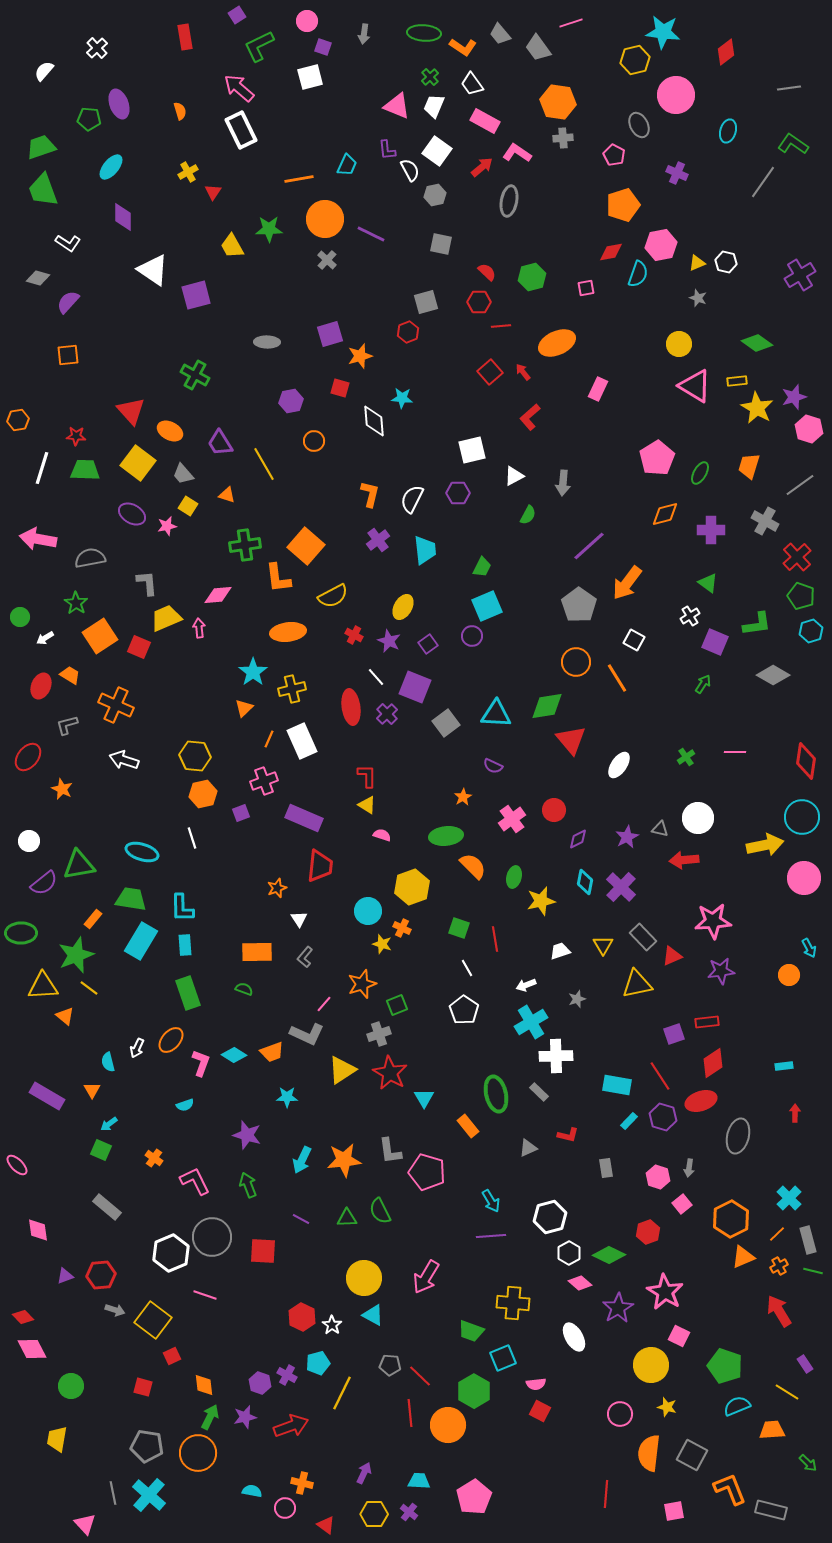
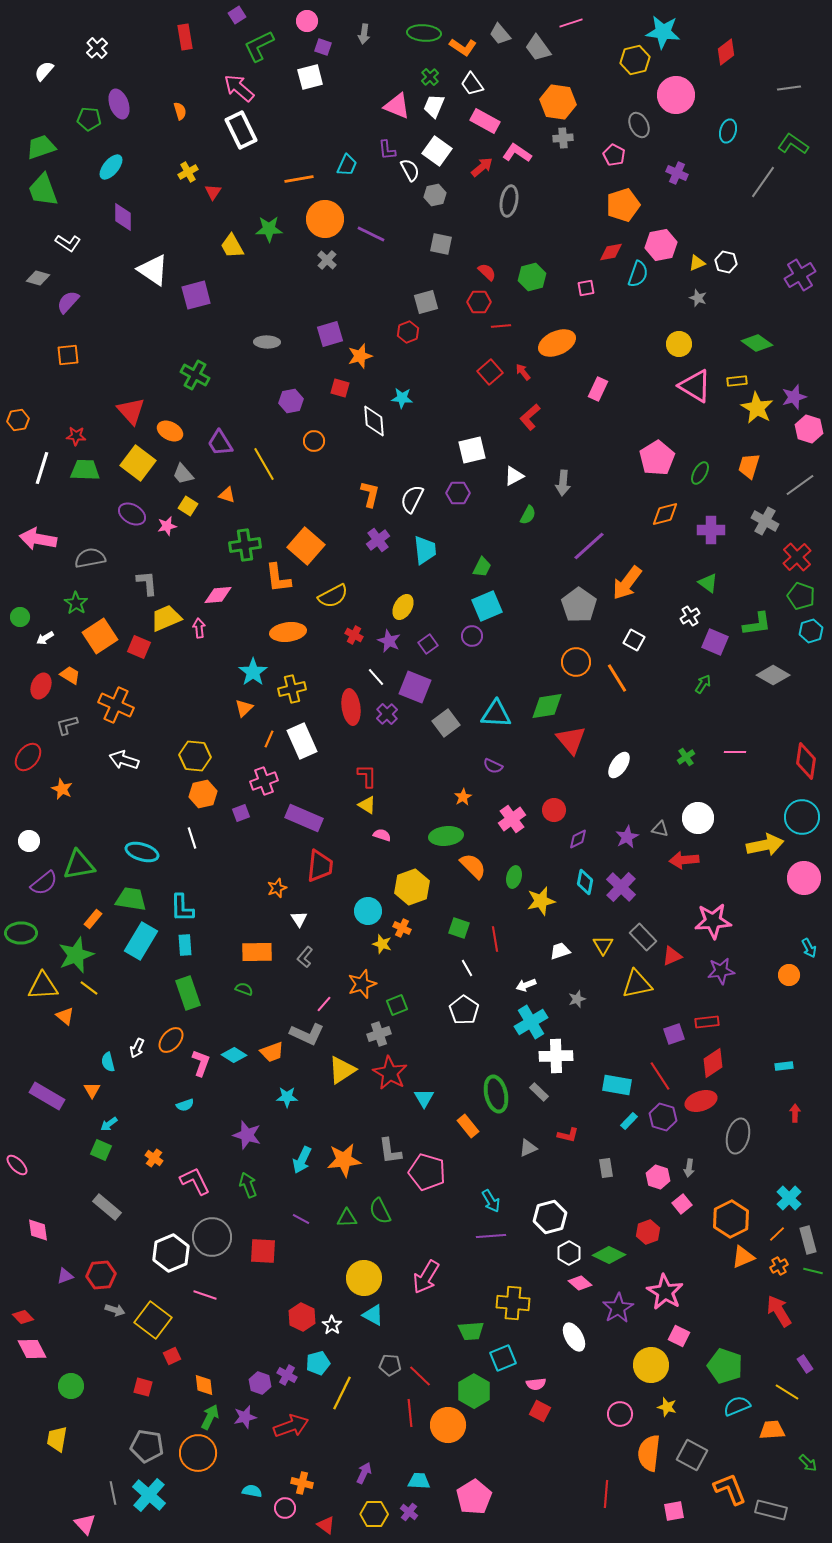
green trapezoid at (471, 1331): rotated 24 degrees counterclockwise
